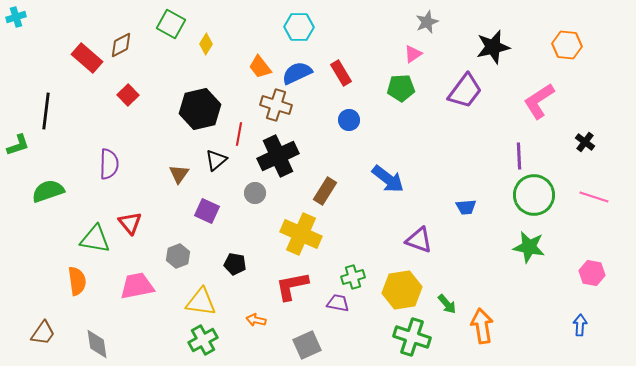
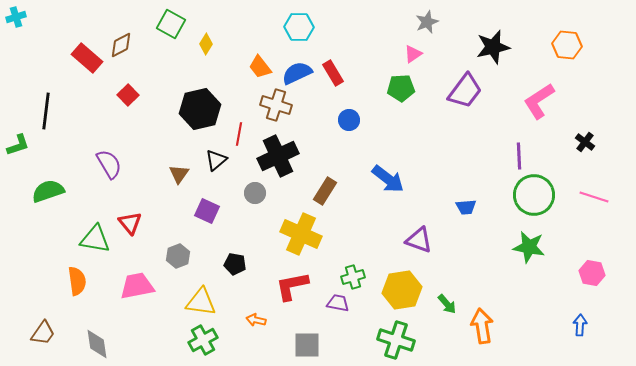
red rectangle at (341, 73): moved 8 px left
purple semicircle at (109, 164): rotated 32 degrees counterclockwise
green cross at (412, 337): moved 16 px left, 3 px down
gray square at (307, 345): rotated 24 degrees clockwise
